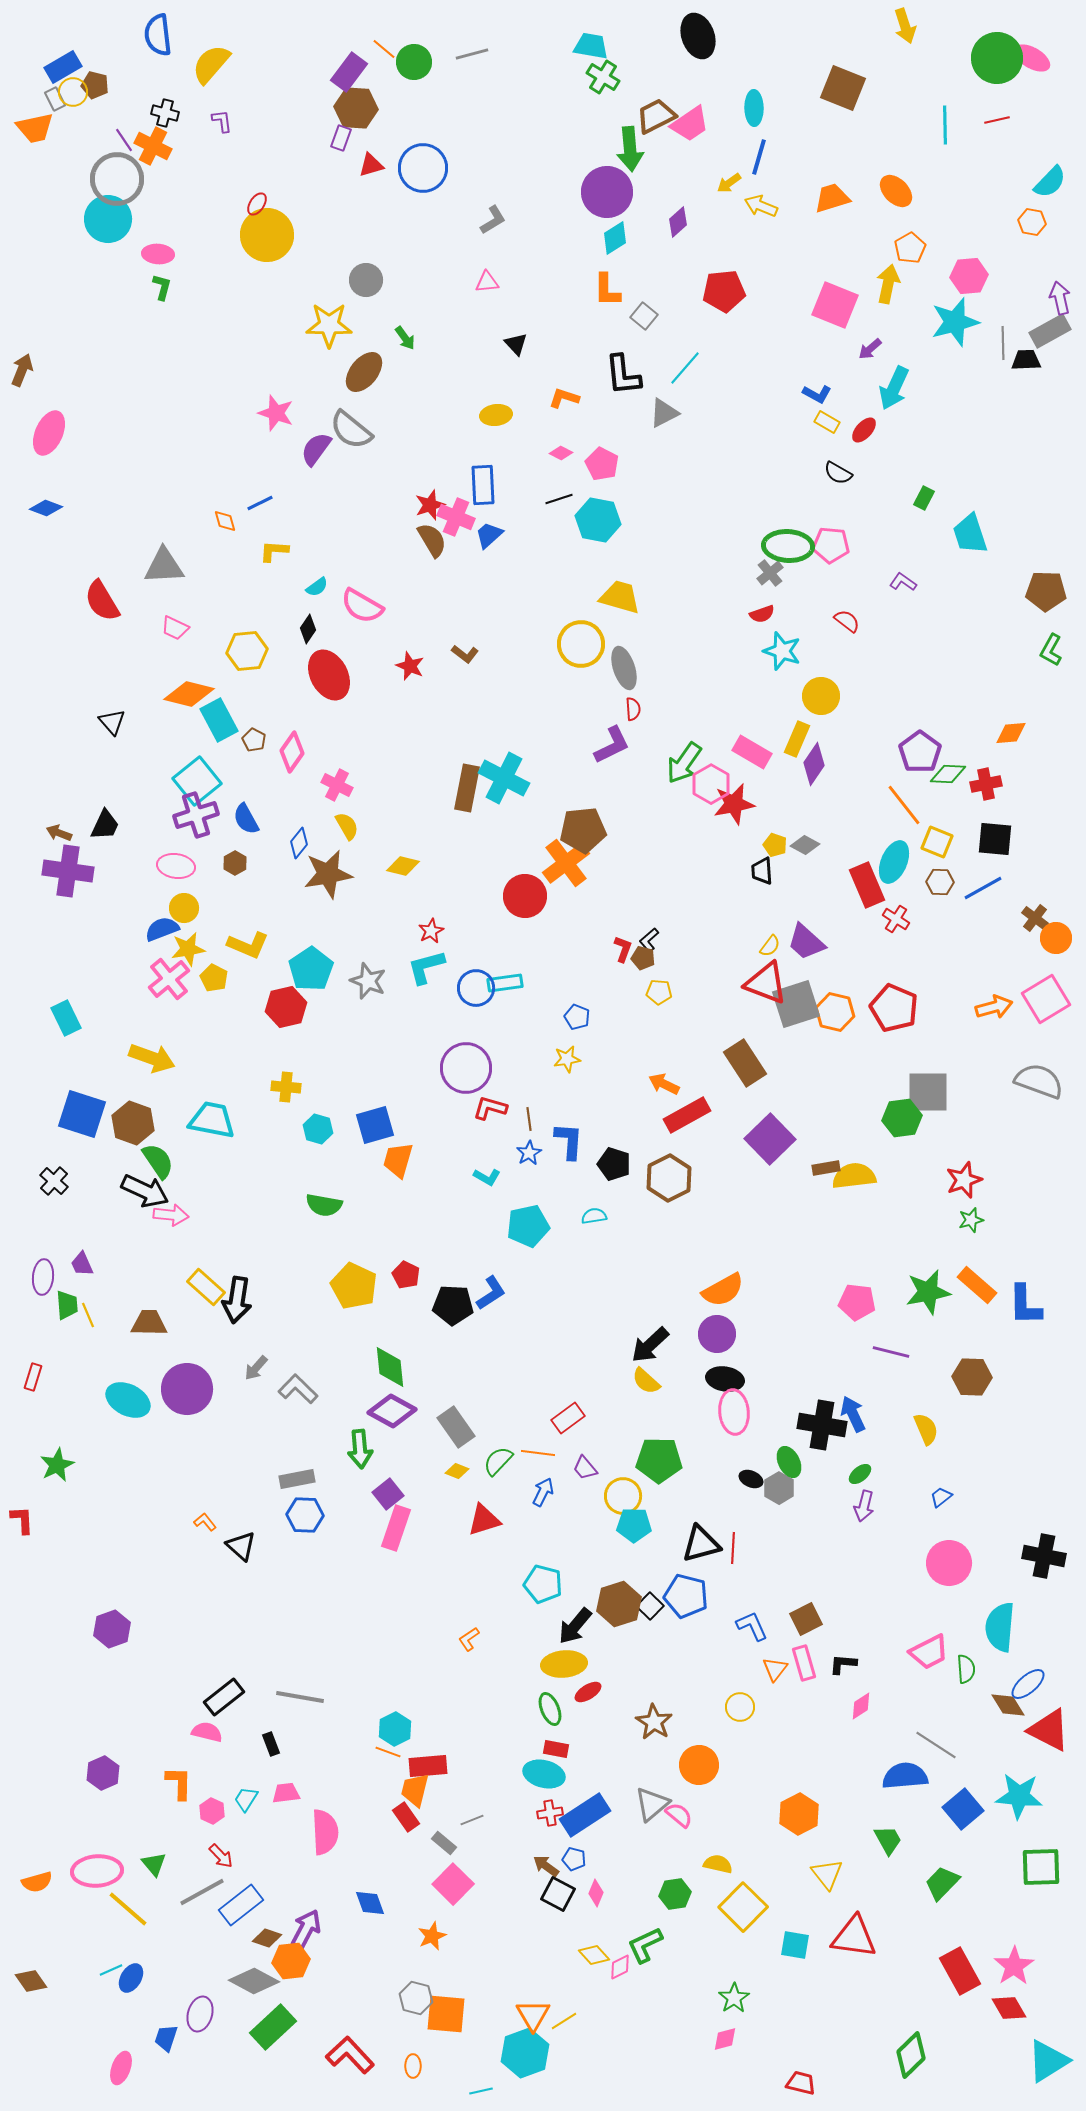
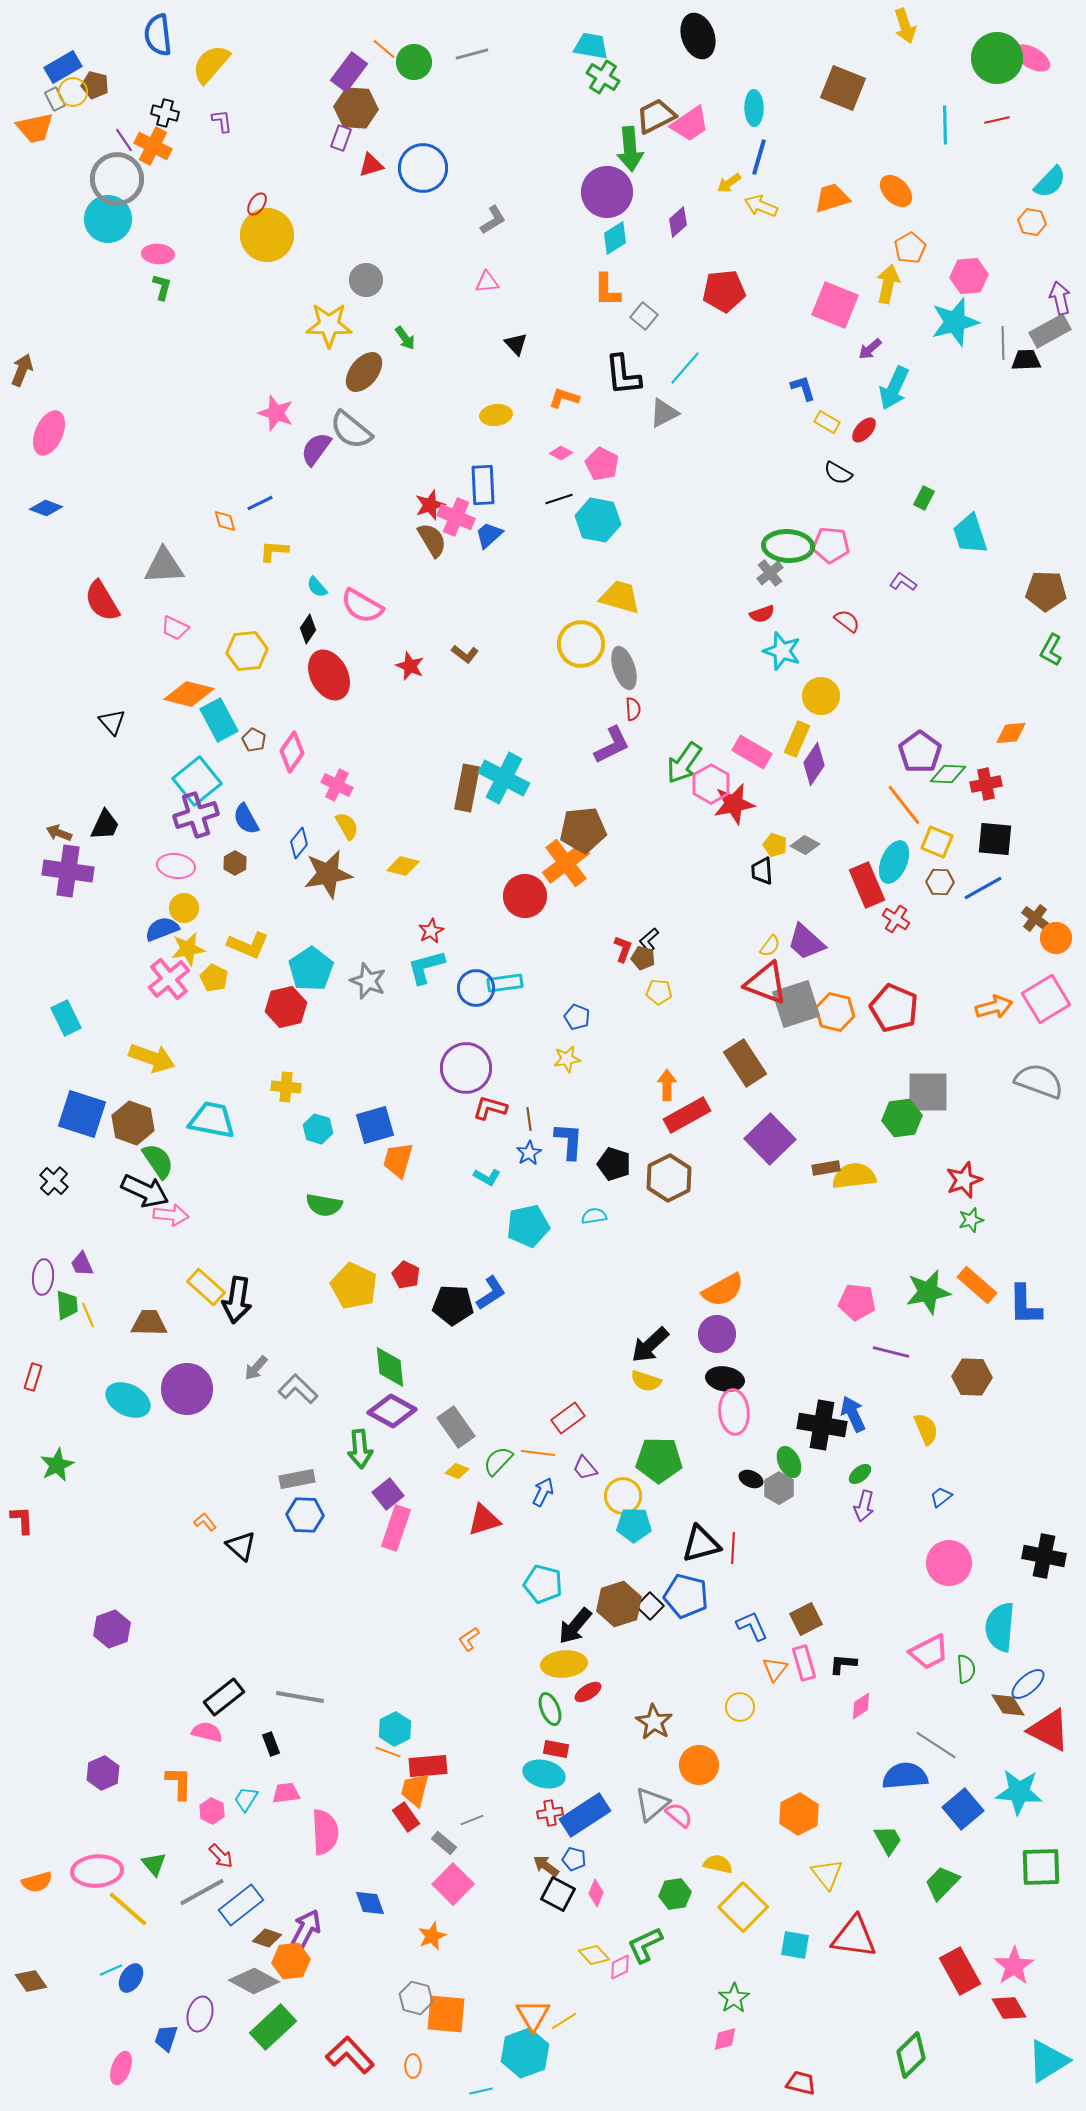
blue L-shape at (817, 394): moved 14 px left, 6 px up; rotated 136 degrees counterclockwise
cyan semicircle at (317, 587): rotated 85 degrees clockwise
orange arrow at (664, 1084): moved 3 px right, 1 px down; rotated 64 degrees clockwise
yellow semicircle at (646, 1381): rotated 24 degrees counterclockwise
cyan star at (1019, 1796): moved 4 px up
